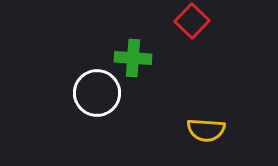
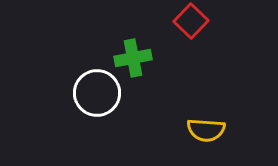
red square: moved 1 px left
green cross: rotated 15 degrees counterclockwise
